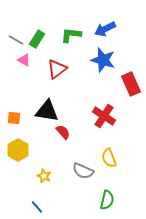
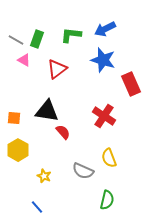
green rectangle: rotated 12 degrees counterclockwise
